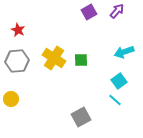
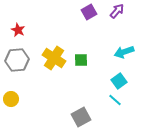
gray hexagon: moved 1 px up
